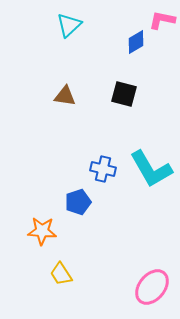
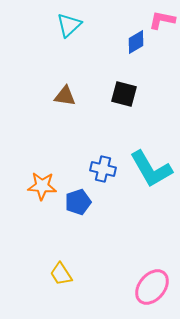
orange star: moved 45 px up
